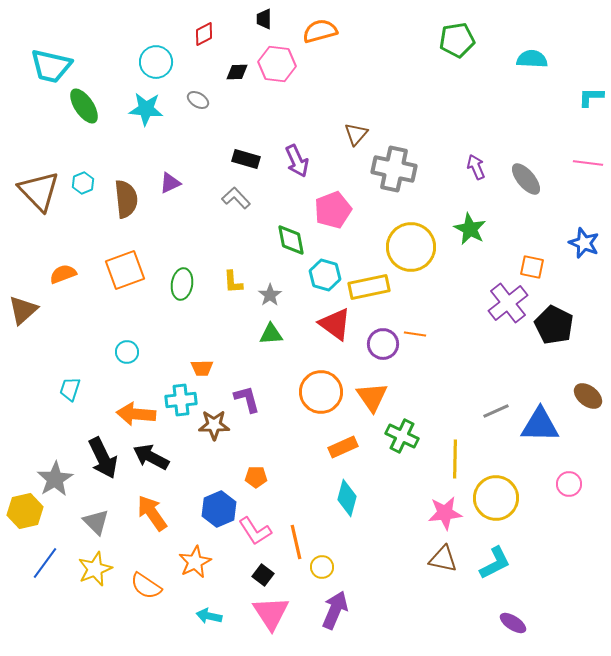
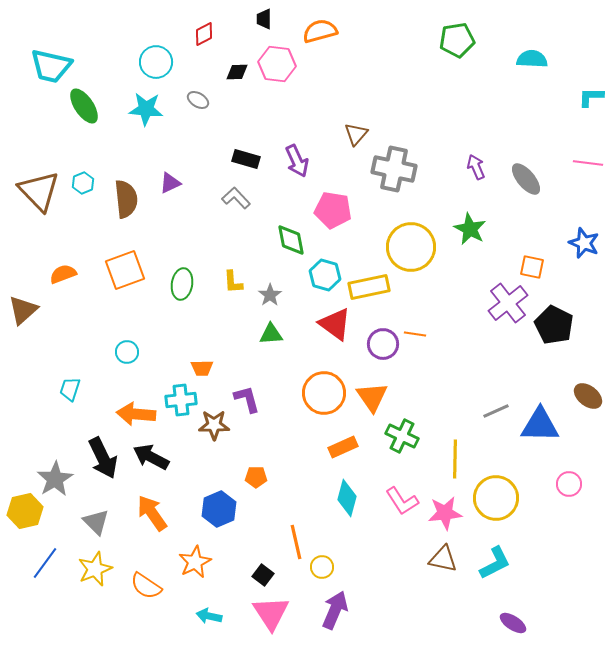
pink pentagon at (333, 210): rotated 30 degrees clockwise
orange circle at (321, 392): moved 3 px right, 1 px down
pink L-shape at (255, 531): moved 147 px right, 30 px up
